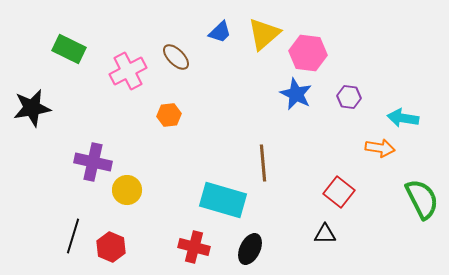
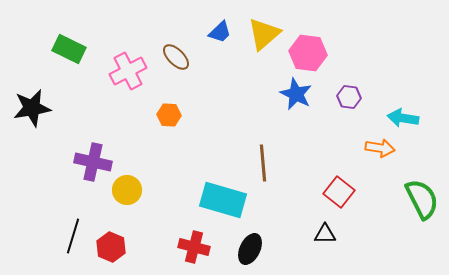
orange hexagon: rotated 10 degrees clockwise
